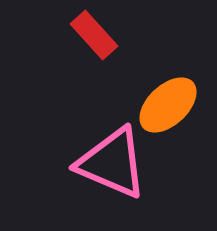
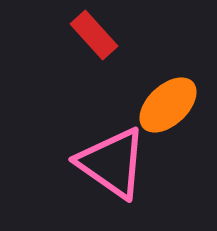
pink triangle: rotated 12 degrees clockwise
